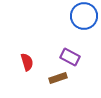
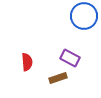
purple rectangle: moved 1 px down
red semicircle: rotated 12 degrees clockwise
